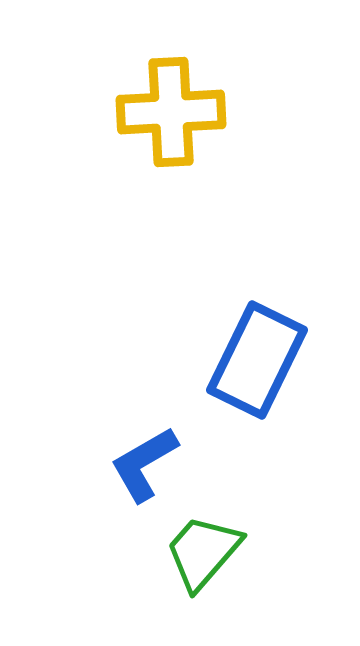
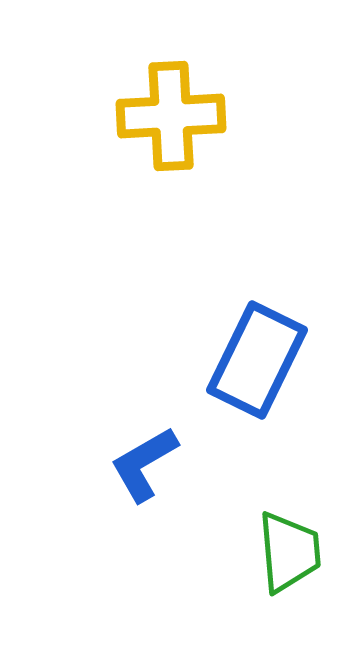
yellow cross: moved 4 px down
green trapezoid: moved 86 px right; rotated 134 degrees clockwise
